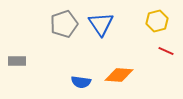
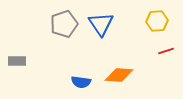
yellow hexagon: rotated 10 degrees clockwise
red line: rotated 42 degrees counterclockwise
